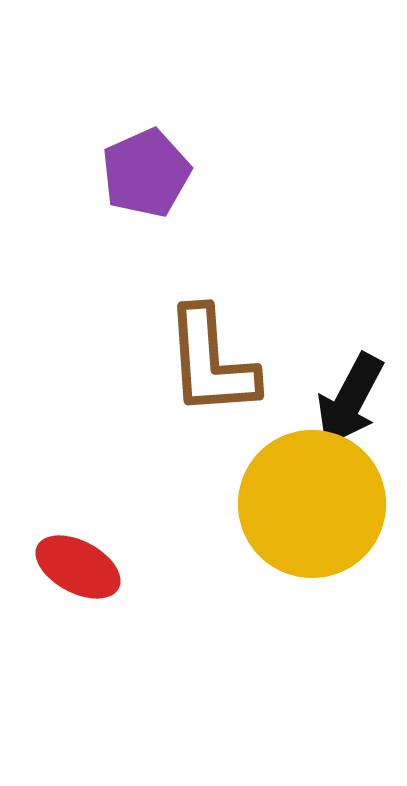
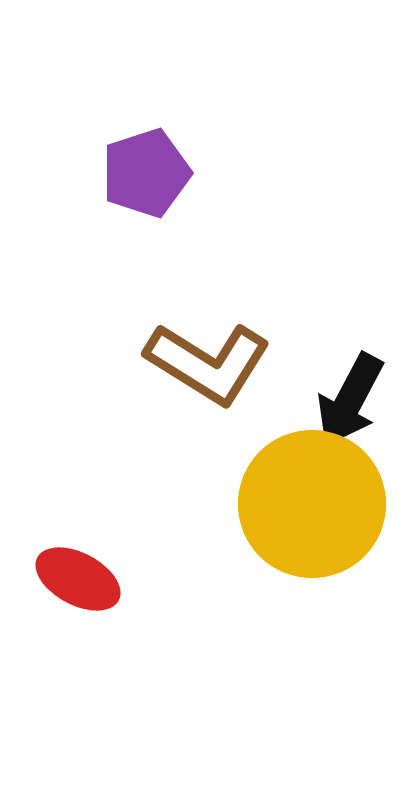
purple pentagon: rotated 6 degrees clockwise
brown L-shape: moved 3 px left, 1 px down; rotated 54 degrees counterclockwise
red ellipse: moved 12 px down
